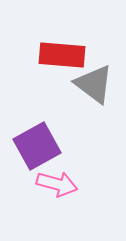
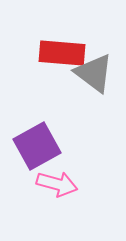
red rectangle: moved 2 px up
gray triangle: moved 11 px up
